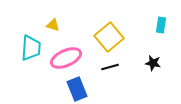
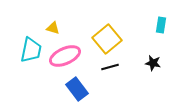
yellow triangle: moved 3 px down
yellow square: moved 2 px left, 2 px down
cyan trapezoid: moved 2 px down; rotated 8 degrees clockwise
pink ellipse: moved 1 px left, 2 px up
blue rectangle: rotated 15 degrees counterclockwise
